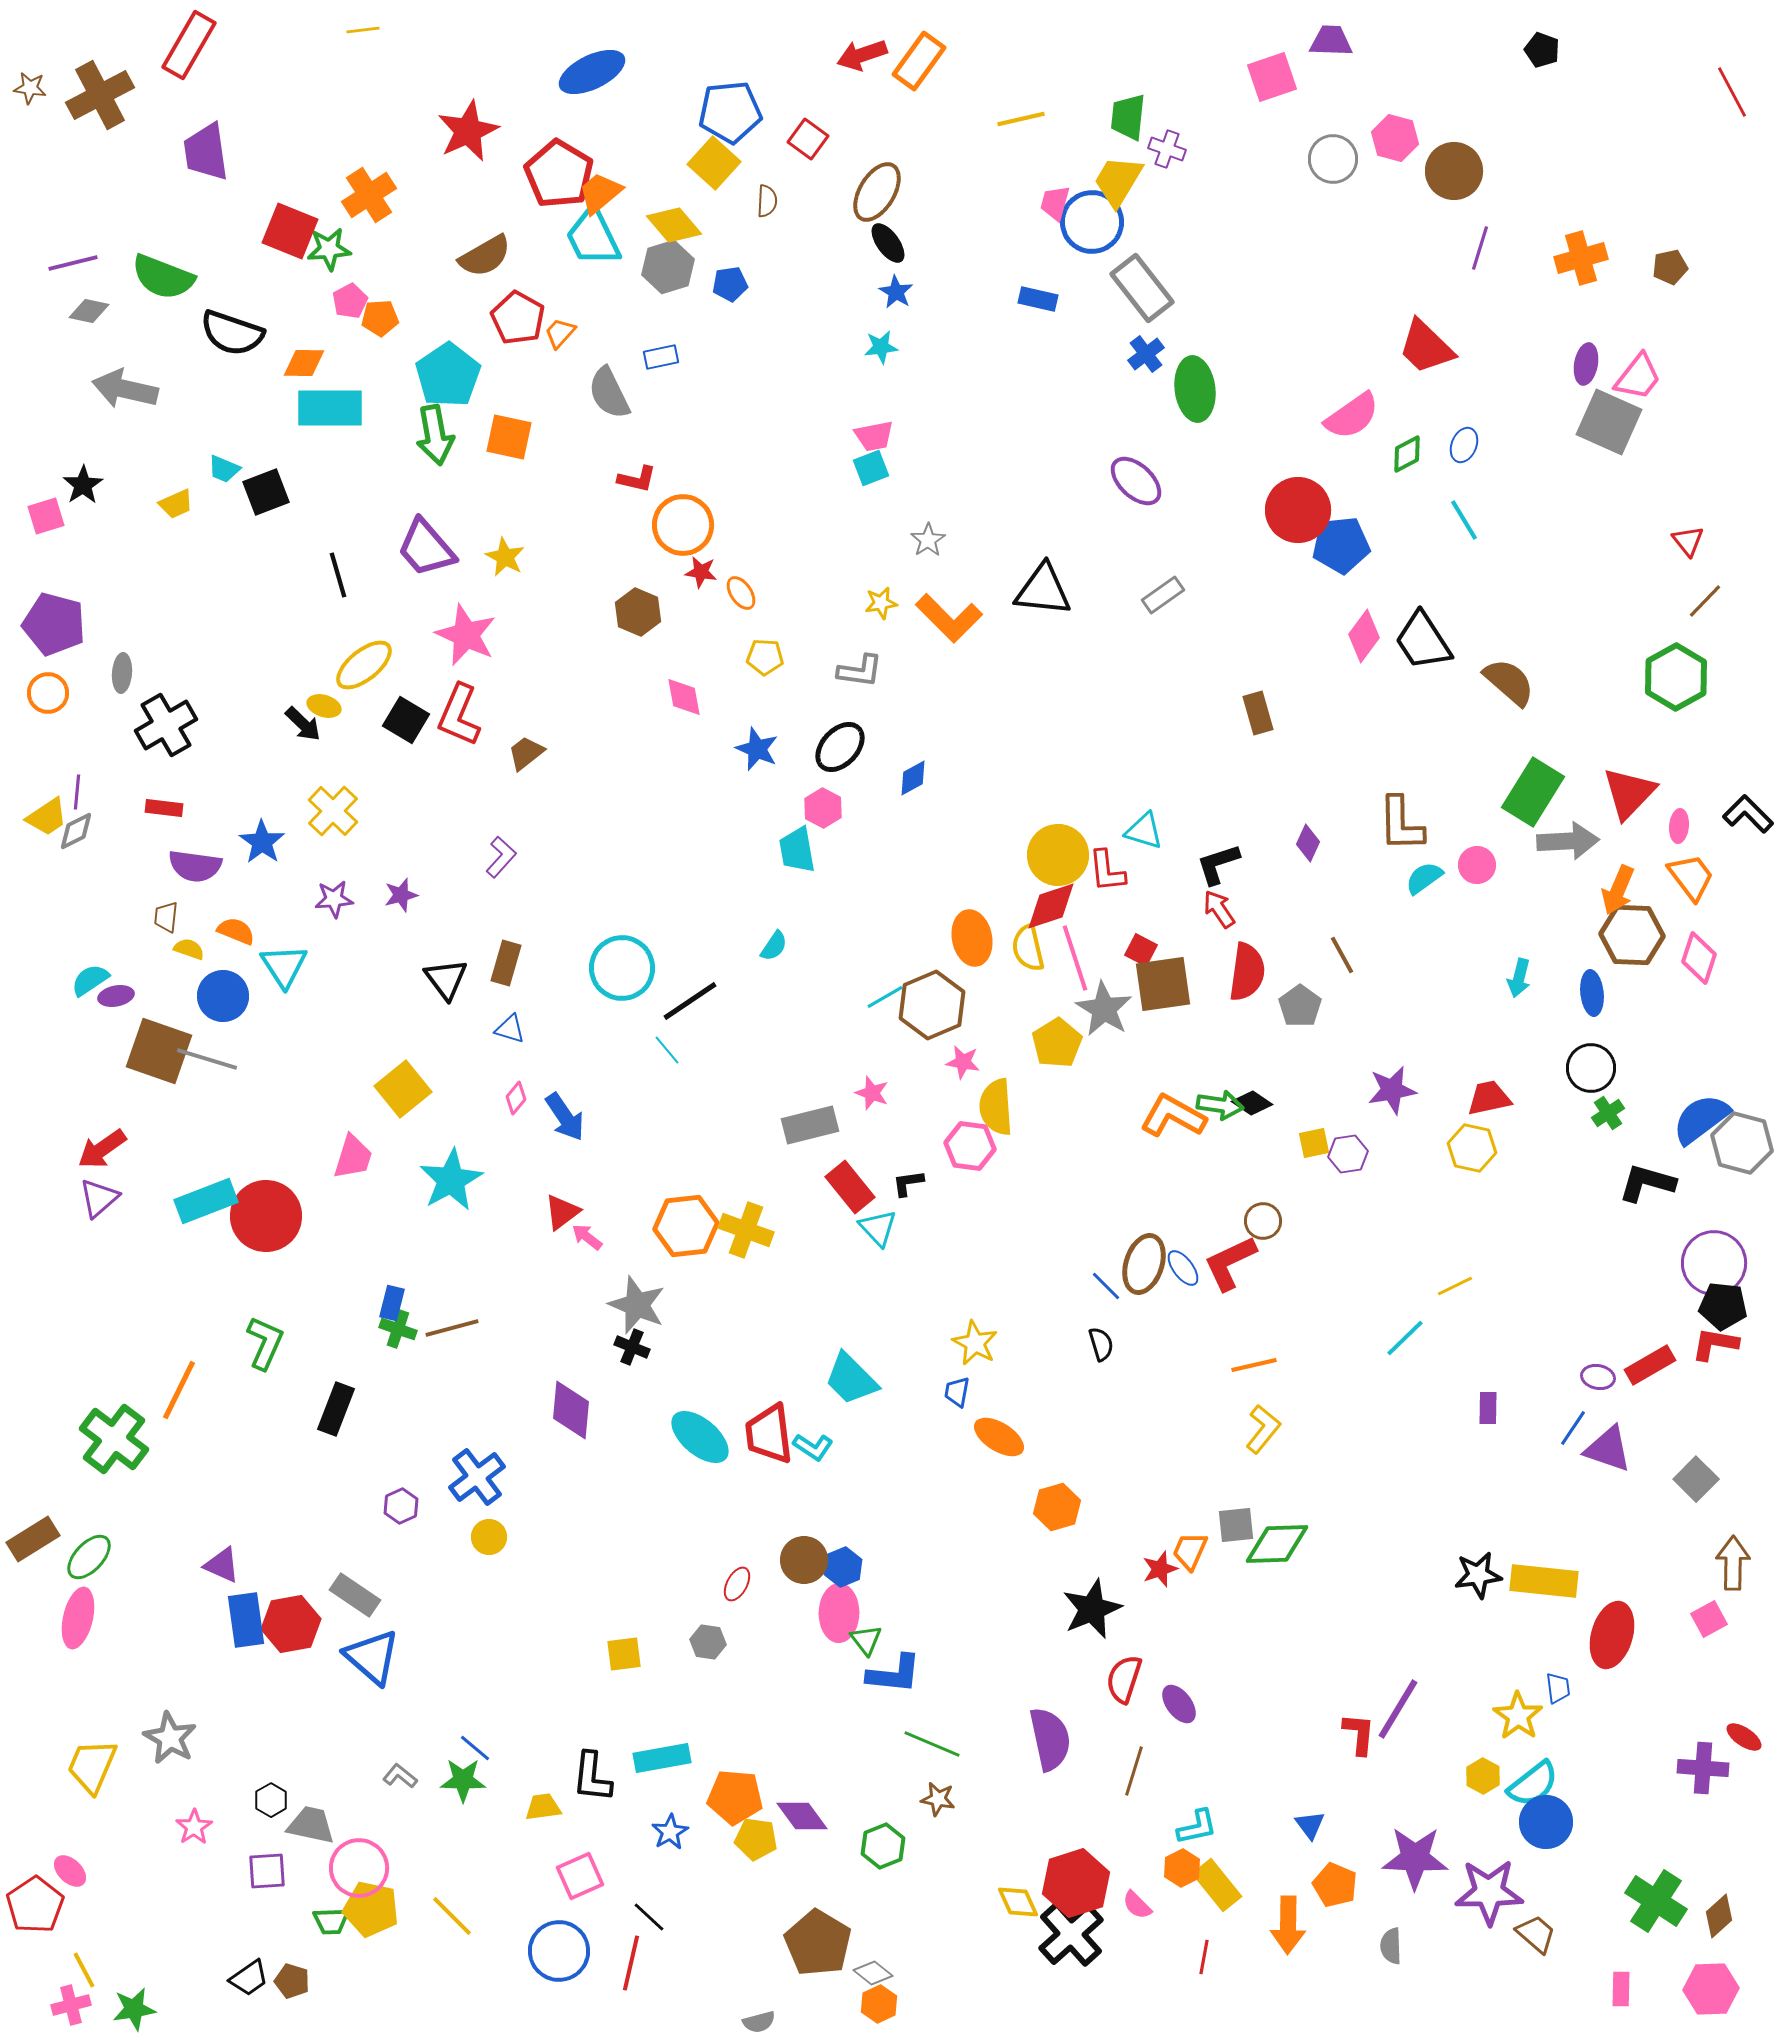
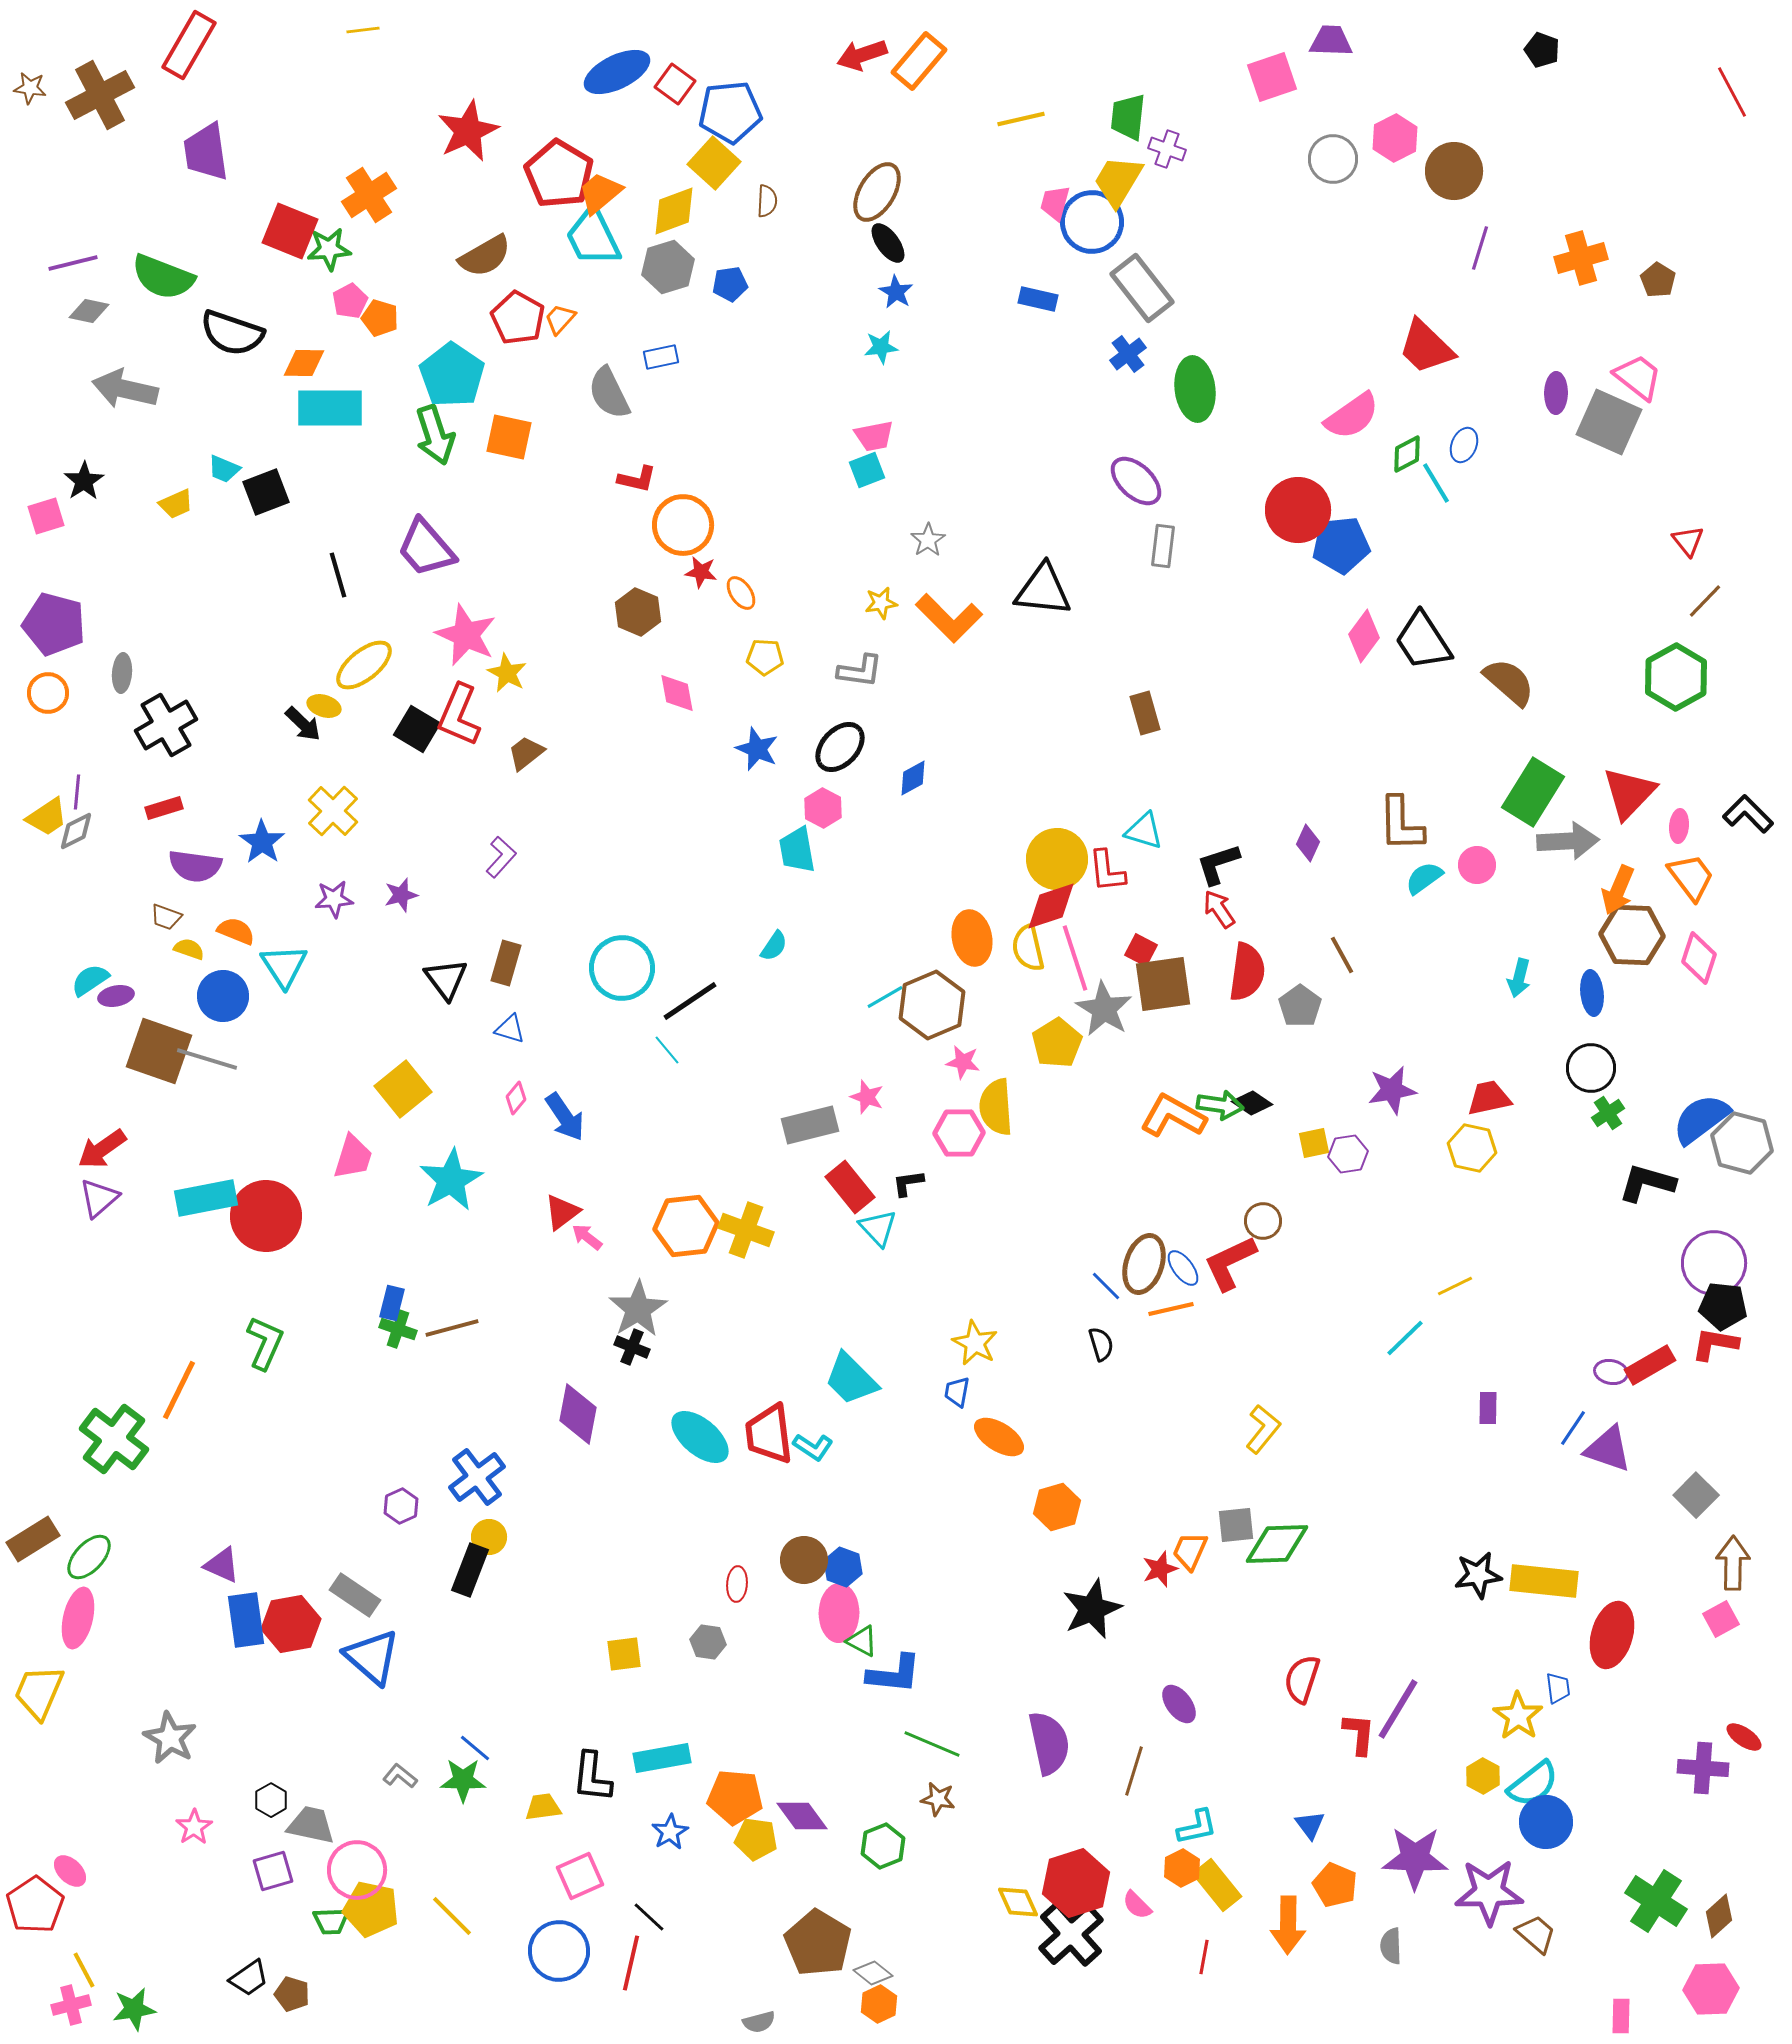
orange rectangle at (919, 61): rotated 4 degrees clockwise
blue ellipse at (592, 72): moved 25 px right
pink hexagon at (1395, 138): rotated 18 degrees clockwise
red square at (808, 139): moved 133 px left, 55 px up
yellow diamond at (674, 225): moved 14 px up; rotated 70 degrees counterclockwise
brown pentagon at (1670, 267): moved 12 px left, 13 px down; rotated 28 degrees counterclockwise
orange pentagon at (380, 318): rotated 21 degrees clockwise
orange trapezoid at (560, 333): moved 14 px up
blue cross at (1146, 354): moved 18 px left
purple ellipse at (1586, 364): moved 30 px left, 29 px down; rotated 9 degrees counterclockwise
cyan pentagon at (448, 375): moved 4 px right; rotated 4 degrees counterclockwise
pink trapezoid at (1638, 377): rotated 90 degrees counterclockwise
green arrow at (435, 435): rotated 8 degrees counterclockwise
cyan square at (871, 468): moved 4 px left, 2 px down
black star at (83, 485): moved 1 px right, 4 px up
cyan line at (1464, 520): moved 28 px left, 37 px up
yellow star at (505, 557): moved 2 px right, 116 px down
gray rectangle at (1163, 595): moved 49 px up; rotated 48 degrees counterclockwise
pink diamond at (684, 697): moved 7 px left, 4 px up
brown rectangle at (1258, 713): moved 113 px left
black square at (406, 720): moved 11 px right, 9 px down
red rectangle at (164, 808): rotated 24 degrees counterclockwise
yellow circle at (1058, 855): moved 1 px left, 4 px down
brown trapezoid at (166, 917): rotated 76 degrees counterclockwise
pink star at (872, 1093): moved 5 px left, 4 px down
pink hexagon at (970, 1146): moved 11 px left, 13 px up; rotated 9 degrees counterclockwise
cyan rectangle at (206, 1201): moved 3 px up; rotated 10 degrees clockwise
gray star at (637, 1305): moved 1 px right, 4 px down; rotated 18 degrees clockwise
orange line at (1254, 1365): moved 83 px left, 56 px up
purple ellipse at (1598, 1377): moved 13 px right, 5 px up
black rectangle at (336, 1409): moved 134 px right, 161 px down
purple diamond at (571, 1410): moved 7 px right, 4 px down; rotated 6 degrees clockwise
gray square at (1696, 1479): moved 16 px down
blue hexagon at (843, 1567): rotated 18 degrees counterclockwise
red ellipse at (737, 1584): rotated 24 degrees counterclockwise
pink square at (1709, 1619): moved 12 px right
green triangle at (866, 1640): moved 4 px left, 1 px down; rotated 24 degrees counterclockwise
red semicircle at (1124, 1679): moved 178 px right
purple semicircle at (1050, 1739): moved 1 px left, 4 px down
yellow trapezoid at (92, 1766): moved 53 px left, 74 px up
pink circle at (359, 1868): moved 2 px left, 2 px down
purple square at (267, 1871): moved 6 px right; rotated 12 degrees counterclockwise
brown pentagon at (292, 1981): moved 13 px down
pink rectangle at (1621, 1989): moved 27 px down
